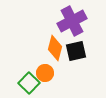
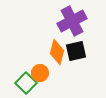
orange diamond: moved 2 px right, 4 px down
orange circle: moved 5 px left
green square: moved 3 px left
